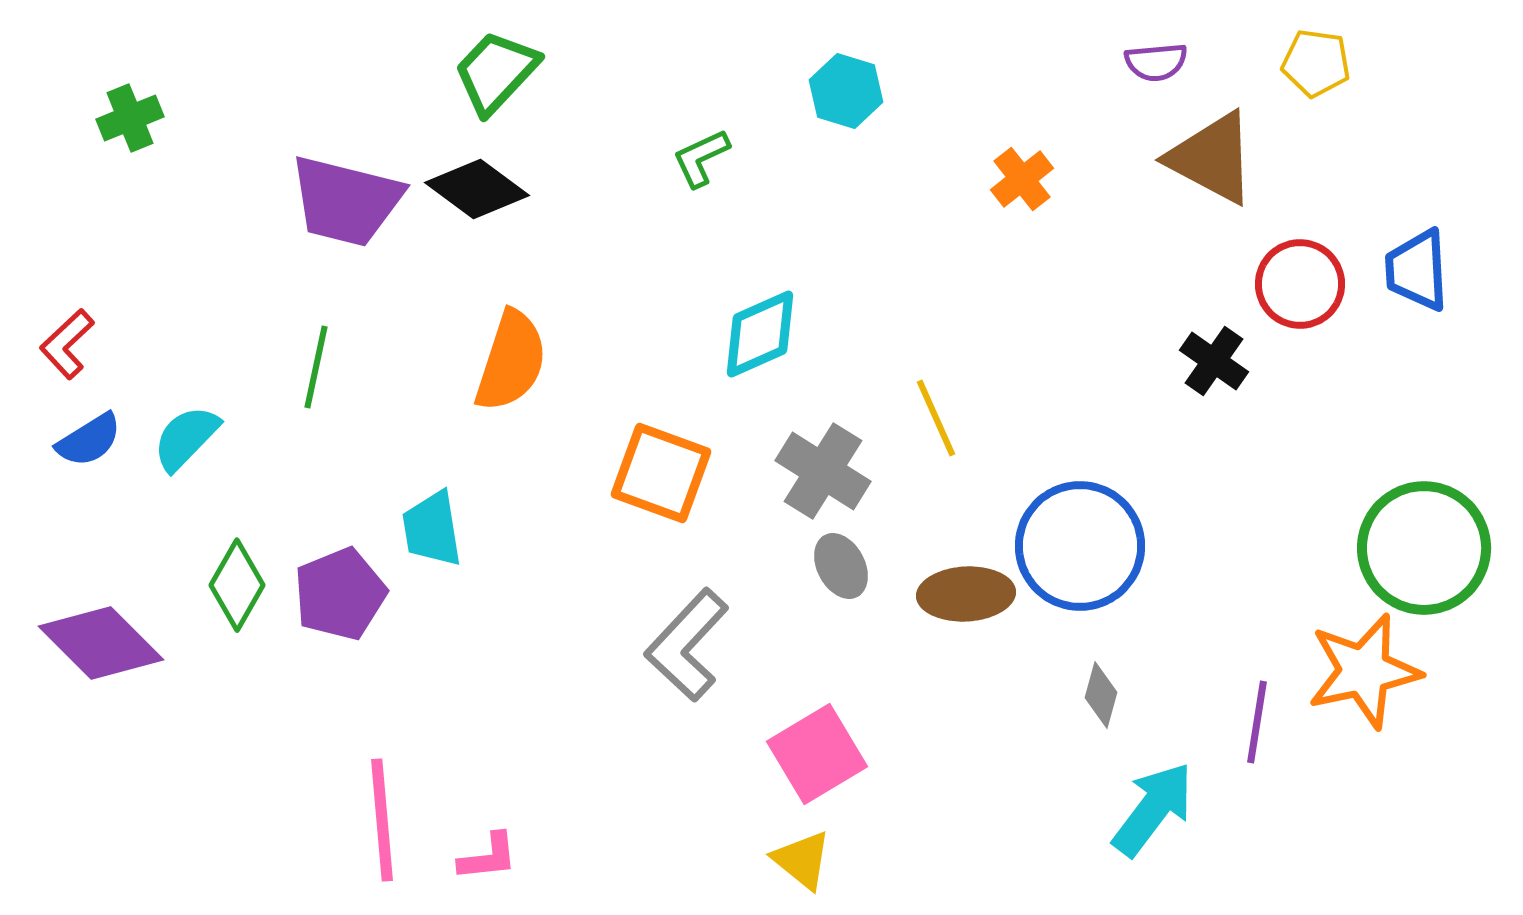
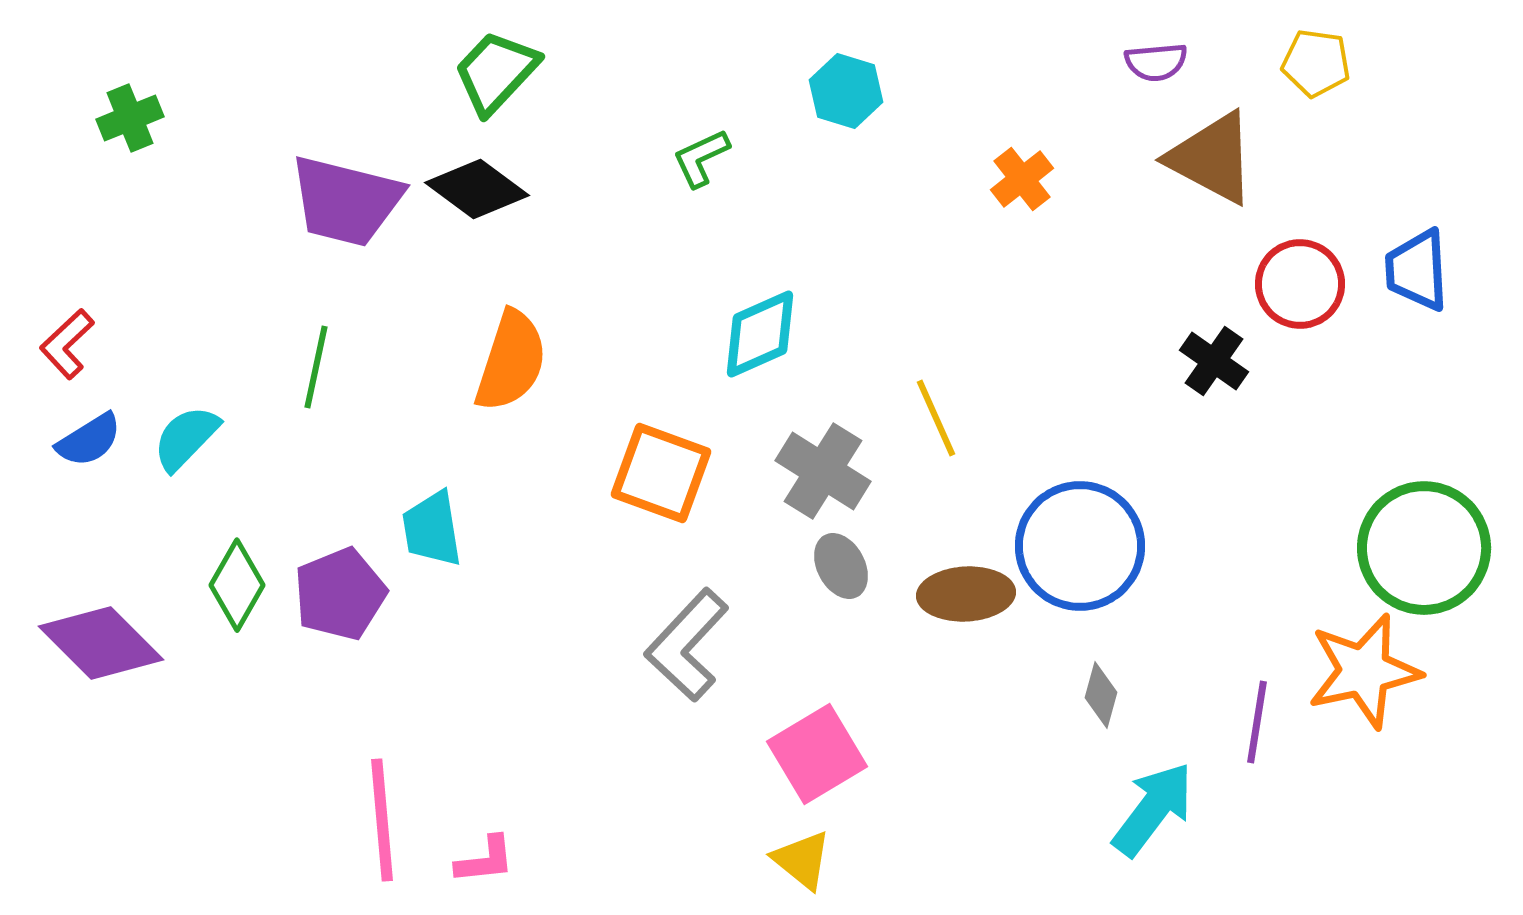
pink L-shape: moved 3 px left, 3 px down
